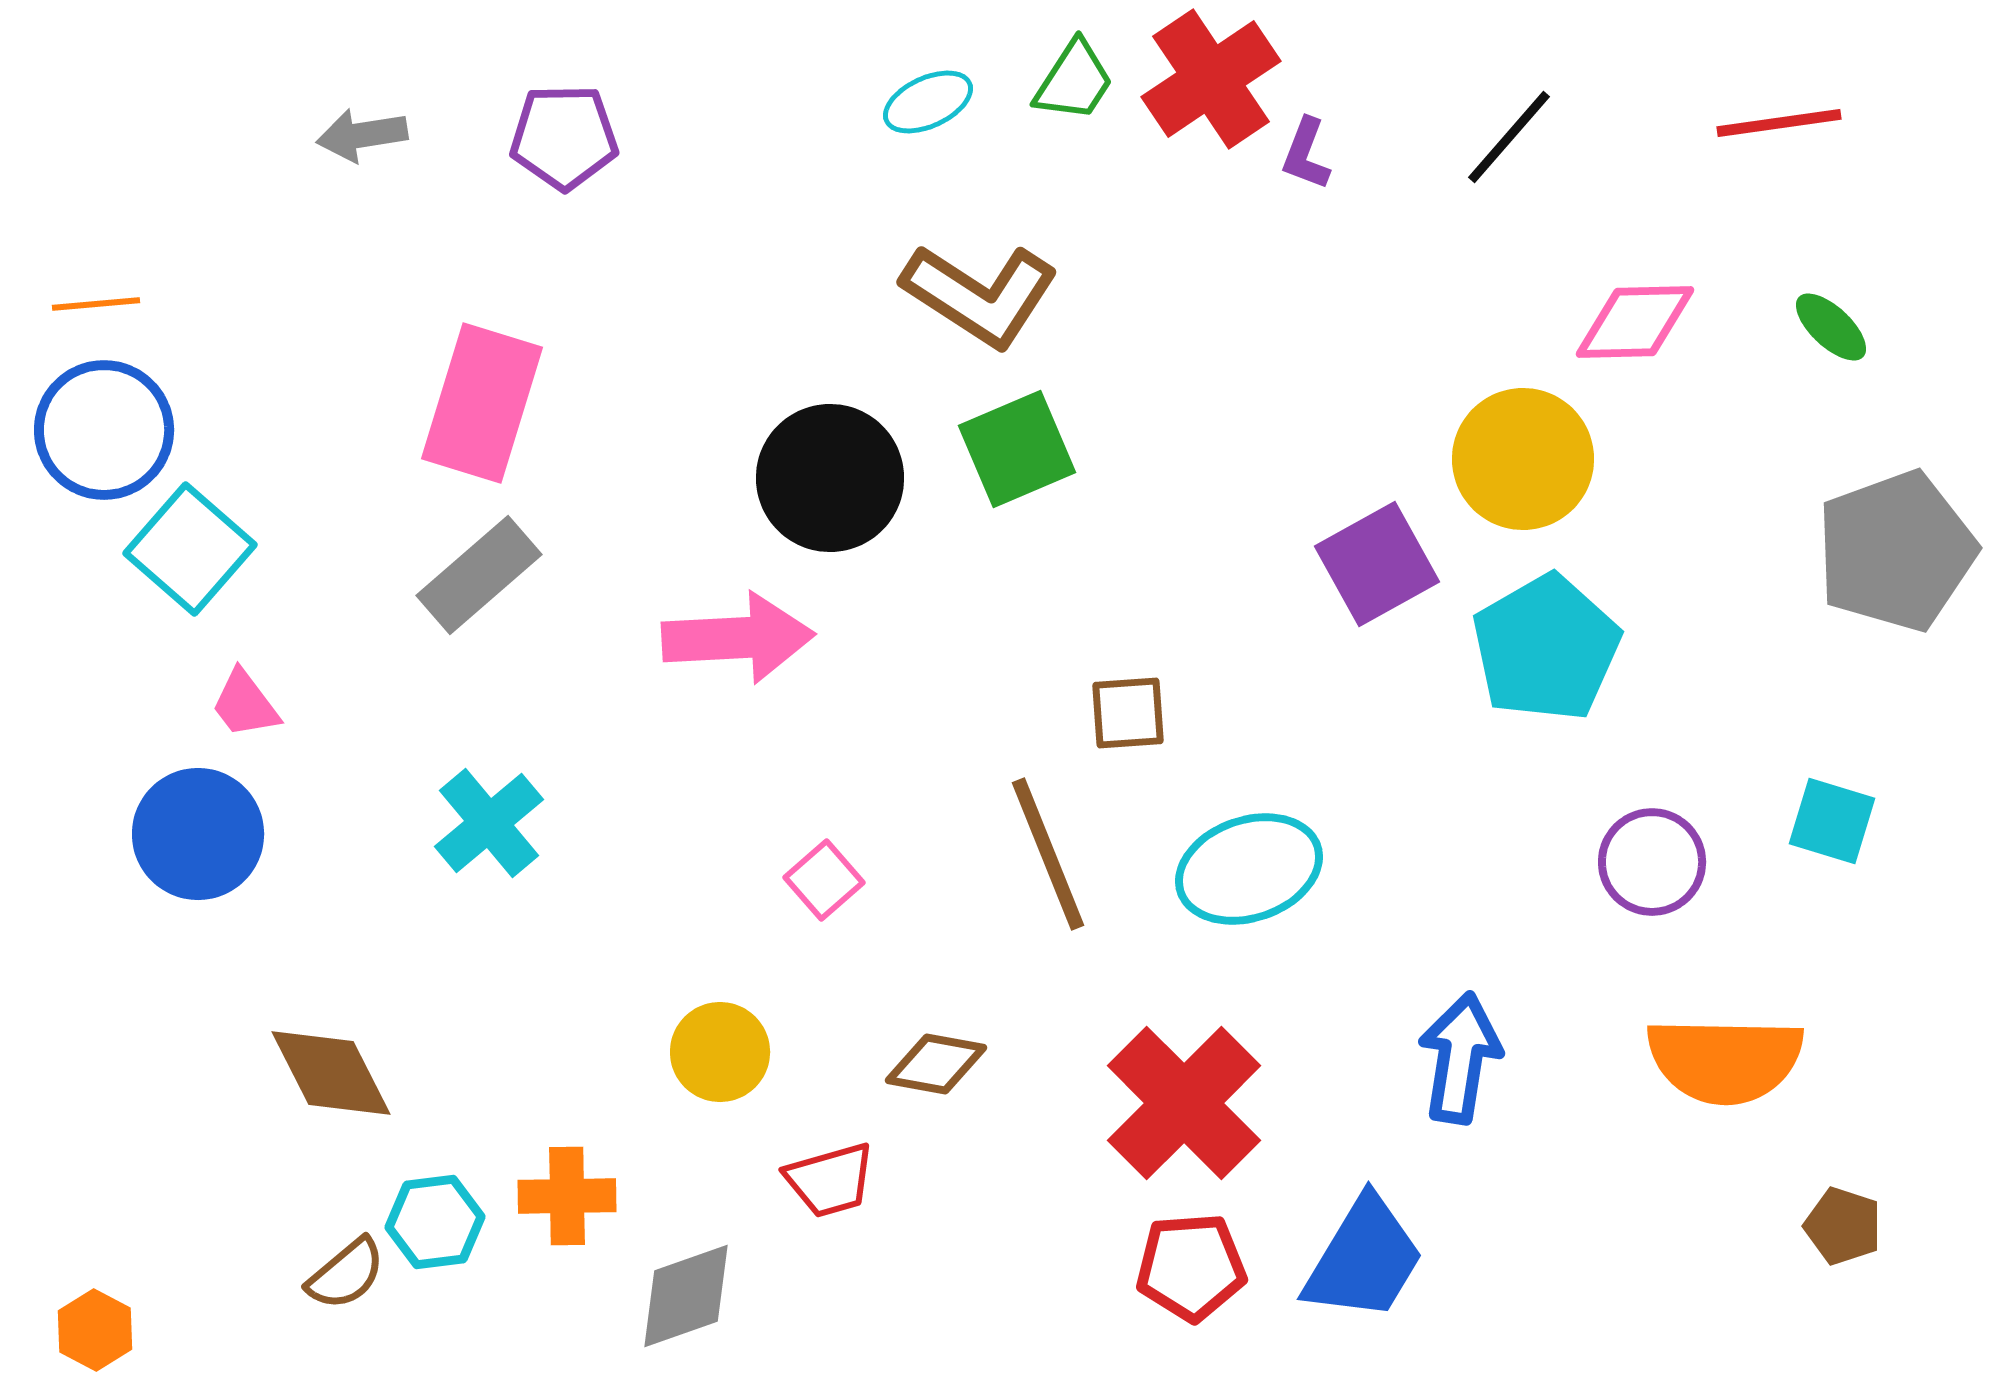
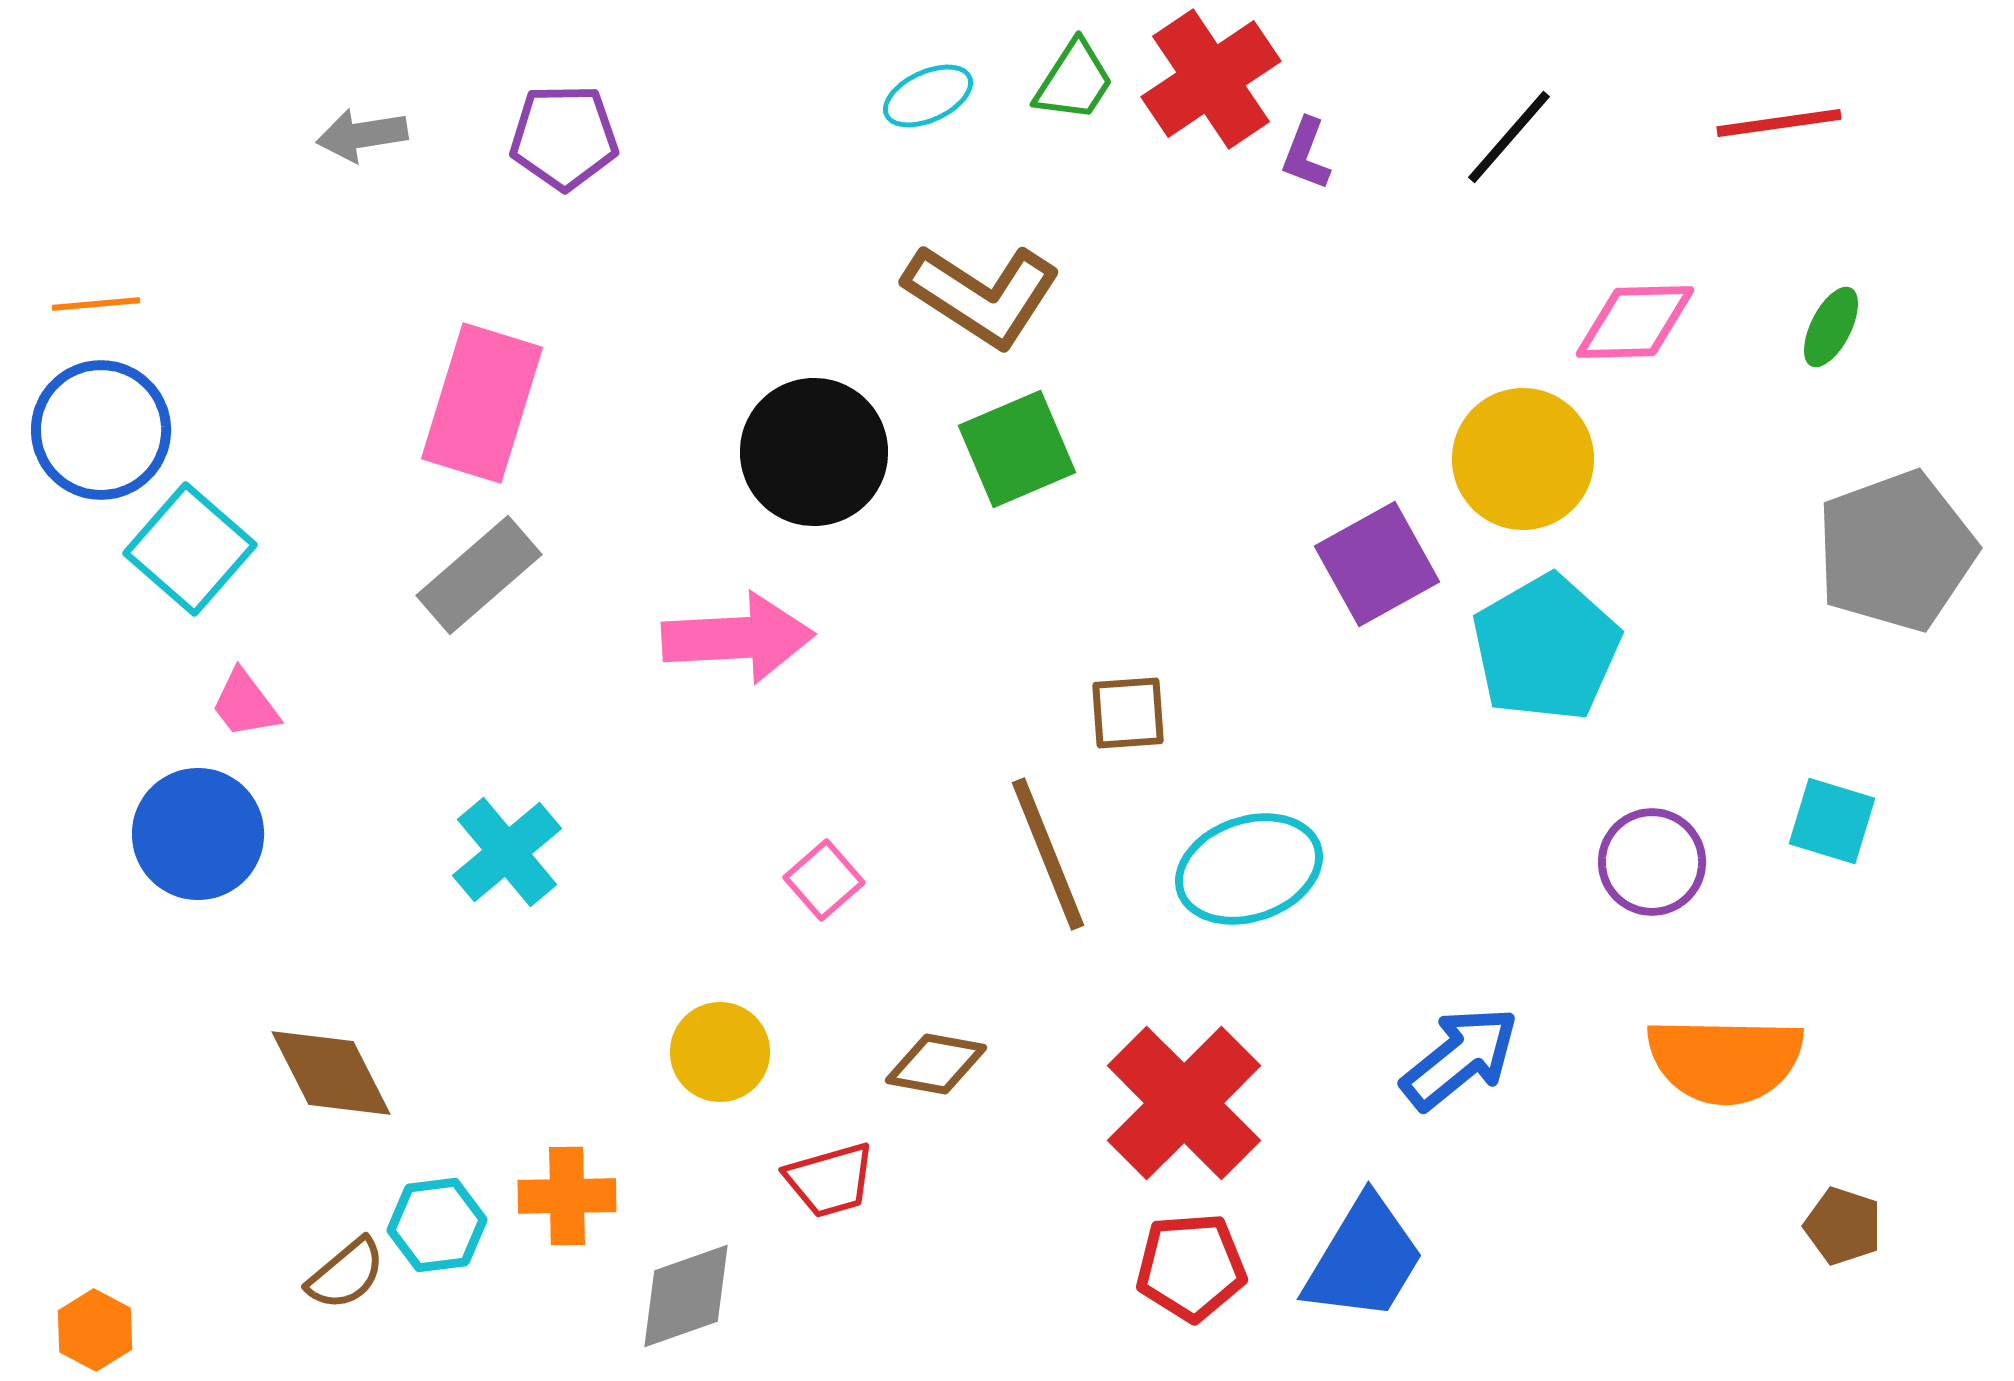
cyan ellipse at (928, 102): moved 6 px up
brown L-shape at (980, 295): moved 2 px right
green ellipse at (1831, 327): rotated 74 degrees clockwise
blue circle at (104, 430): moved 3 px left
black circle at (830, 478): moved 16 px left, 26 px up
cyan cross at (489, 823): moved 18 px right, 29 px down
blue arrow at (1460, 1058): rotated 42 degrees clockwise
cyan hexagon at (435, 1222): moved 2 px right, 3 px down
